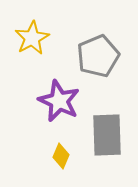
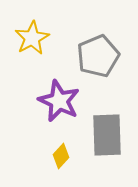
yellow diamond: rotated 20 degrees clockwise
